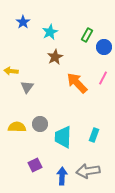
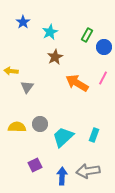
orange arrow: rotated 15 degrees counterclockwise
cyan trapezoid: rotated 45 degrees clockwise
